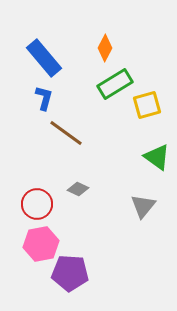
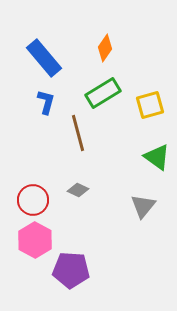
orange diamond: rotated 8 degrees clockwise
green rectangle: moved 12 px left, 9 px down
blue L-shape: moved 2 px right, 4 px down
yellow square: moved 3 px right
brown line: moved 12 px right; rotated 39 degrees clockwise
gray diamond: moved 1 px down
red circle: moved 4 px left, 4 px up
pink hexagon: moved 6 px left, 4 px up; rotated 20 degrees counterclockwise
purple pentagon: moved 1 px right, 3 px up
